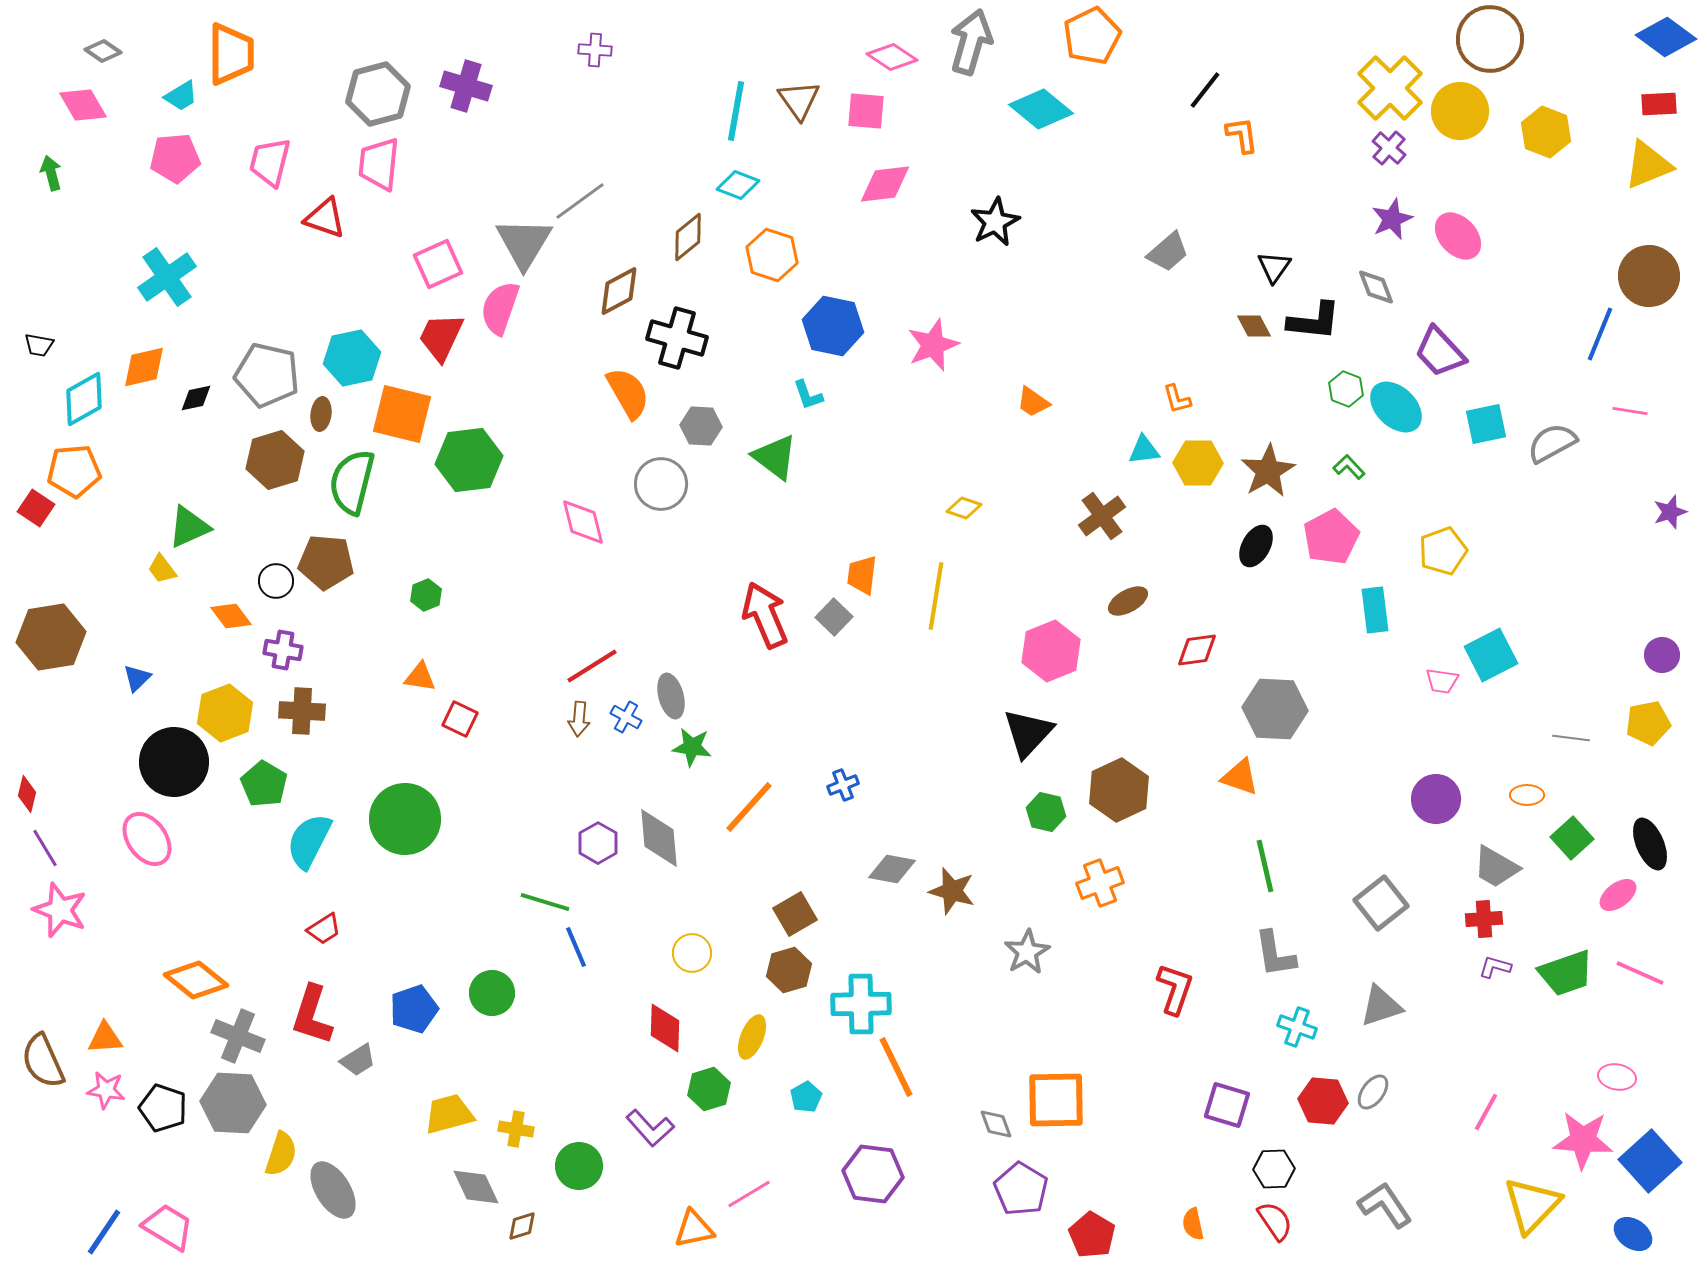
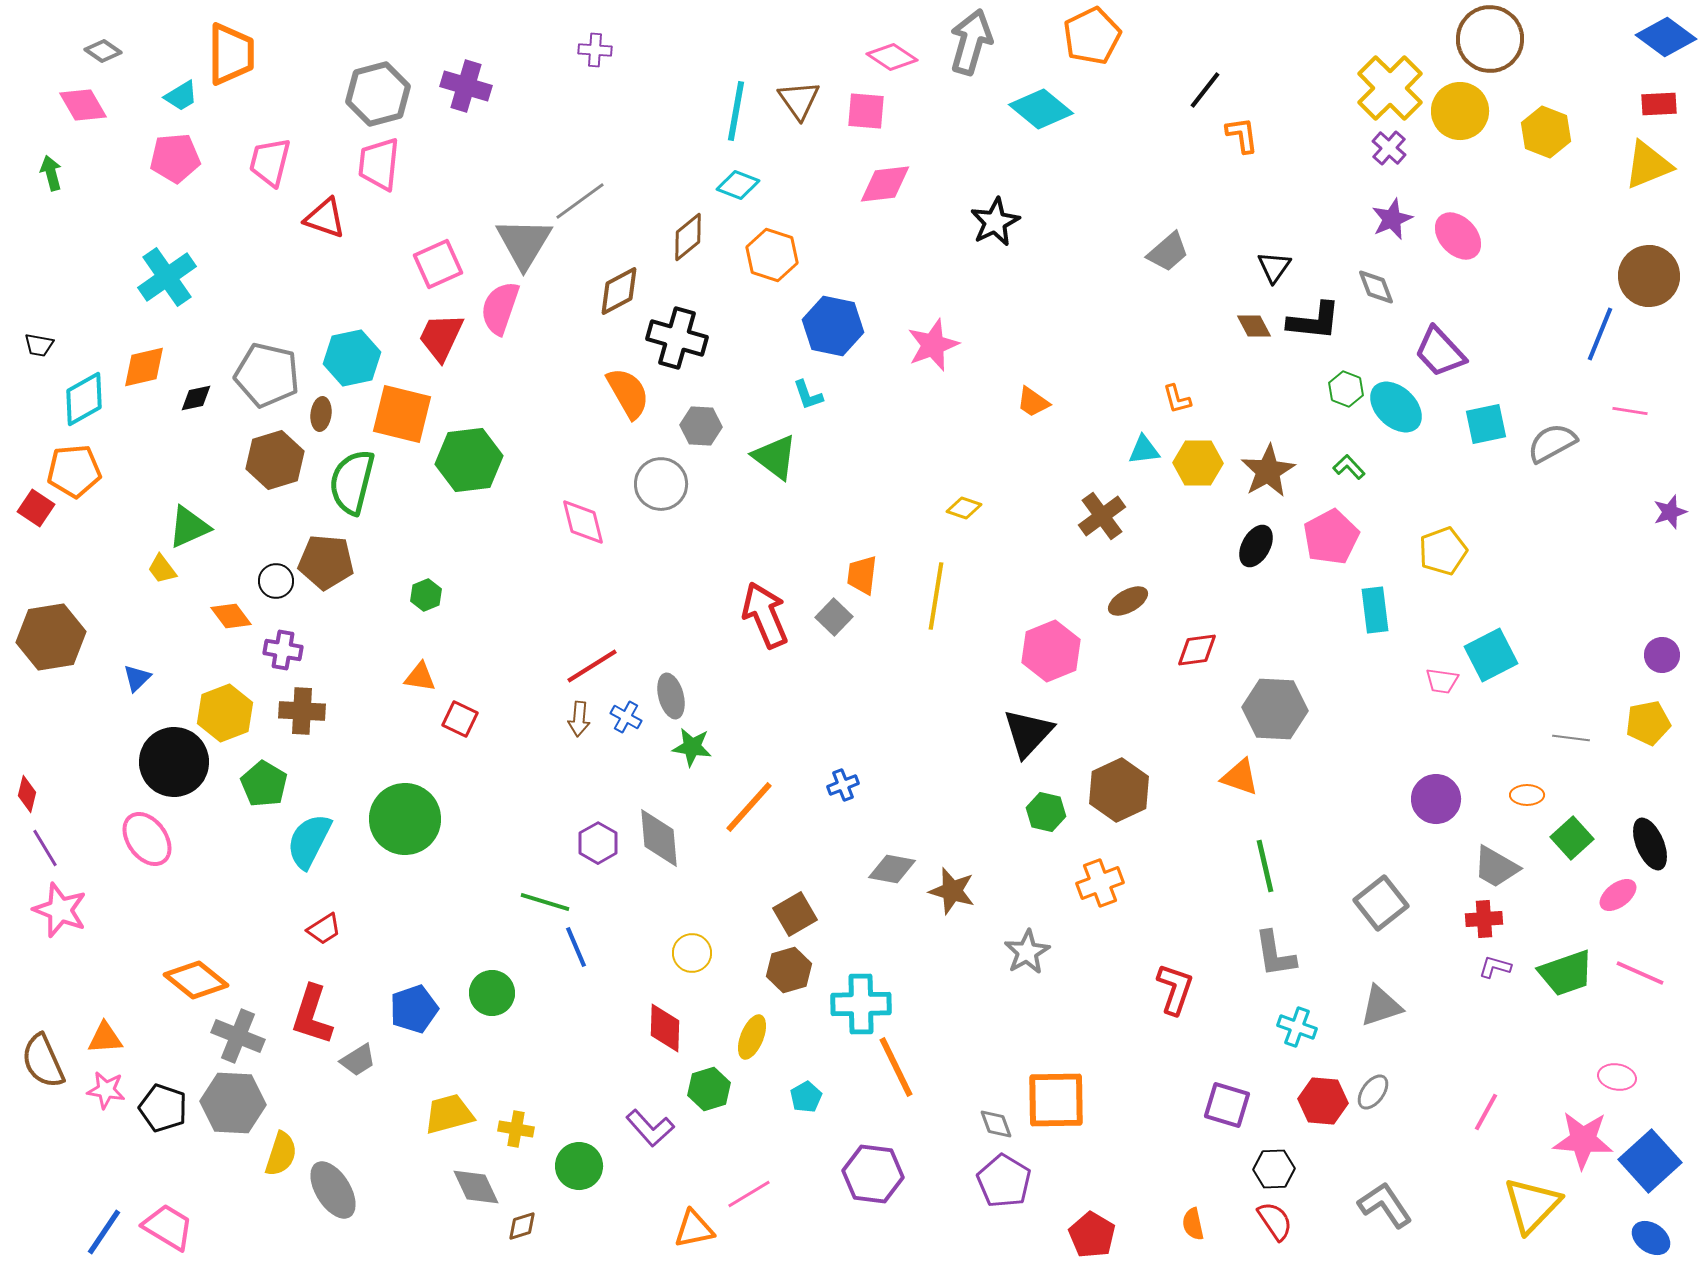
purple pentagon at (1021, 1189): moved 17 px left, 8 px up
blue ellipse at (1633, 1234): moved 18 px right, 4 px down
